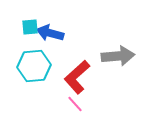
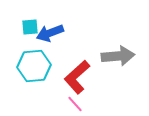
blue arrow: rotated 36 degrees counterclockwise
